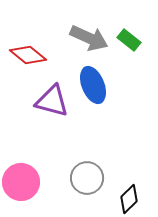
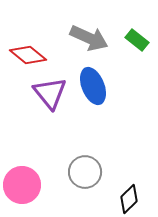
green rectangle: moved 8 px right
blue ellipse: moved 1 px down
purple triangle: moved 2 px left, 8 px up; rotated 36 degrees clockwise
gray circle: moved 2 px left, 6 px up
pink circle: moved 1 px right, 3 px down
